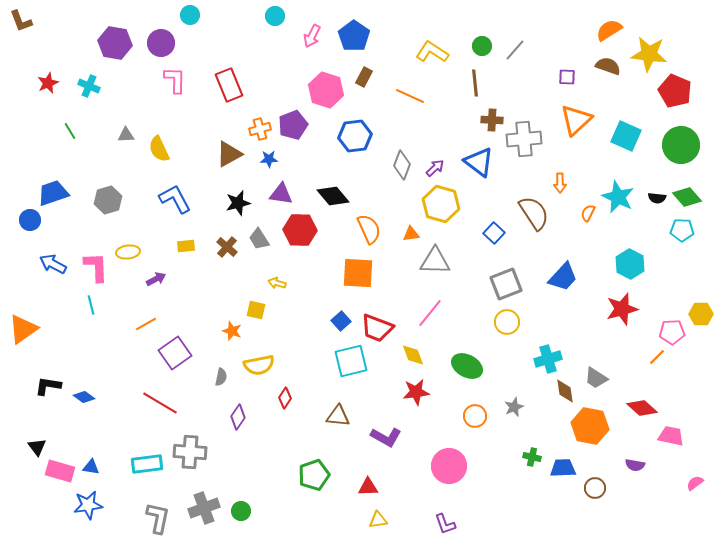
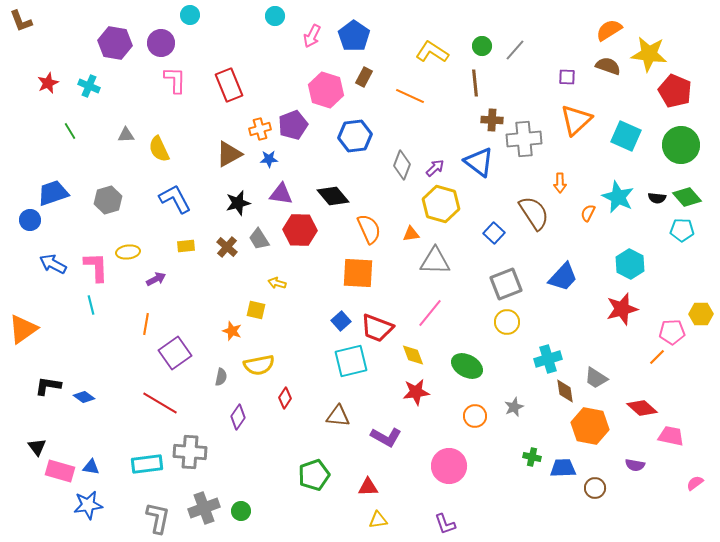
orange line at (146, 324): rotated 50 degrees counterclockwise
